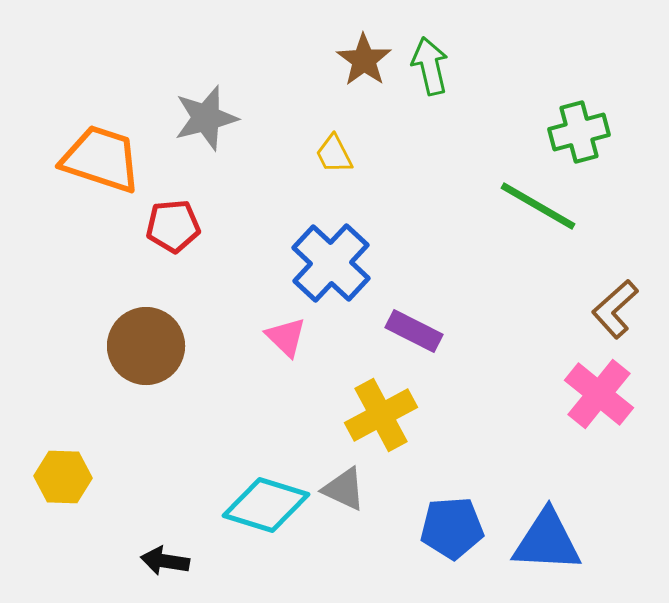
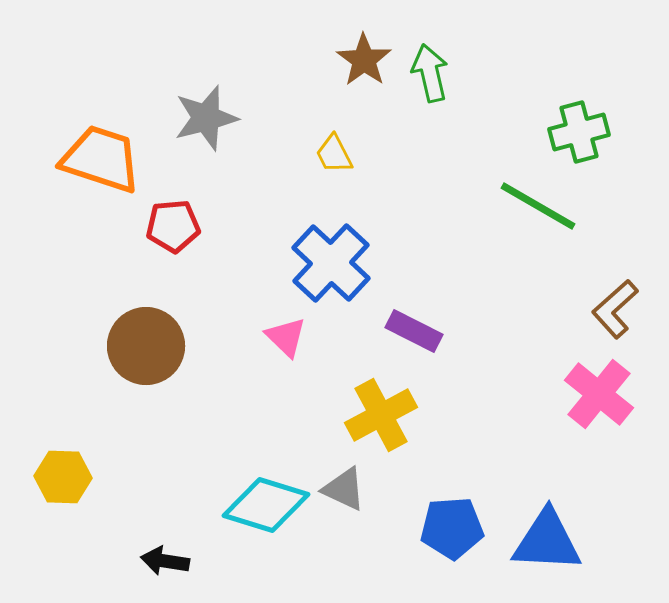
green arrow: moved 7 px down
